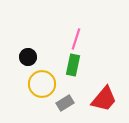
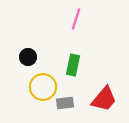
pink line: moved 20 px up
yellow circle: moved 1 px right, 3 px down
gray rectangle: rotated 24 degrees clockwise
